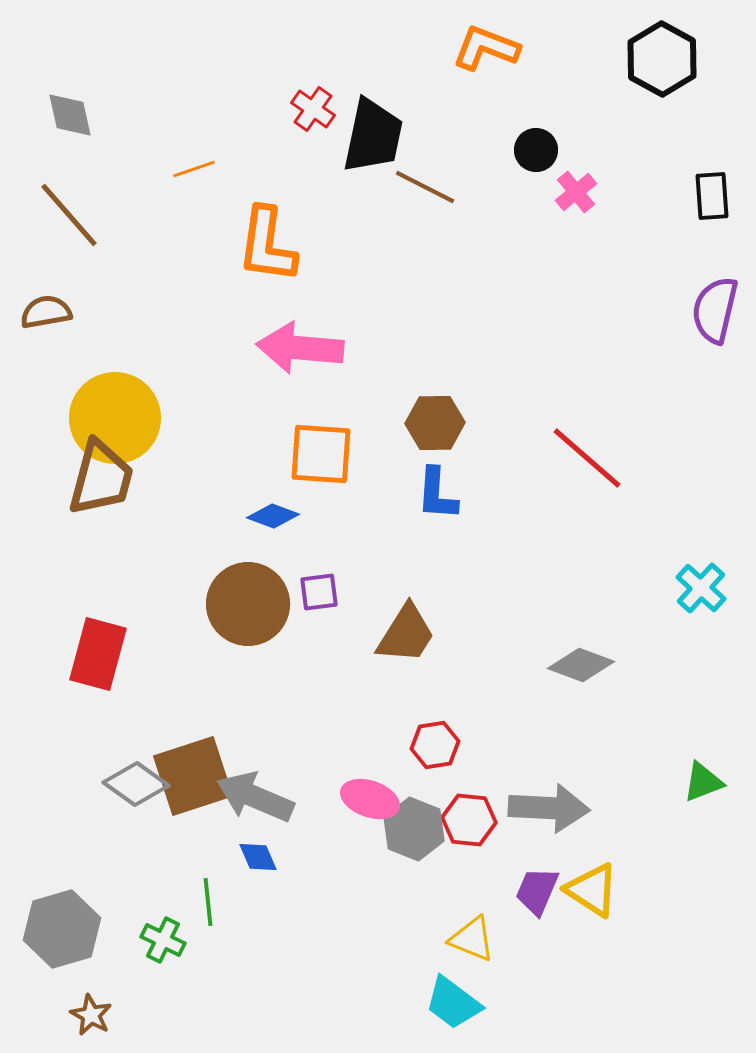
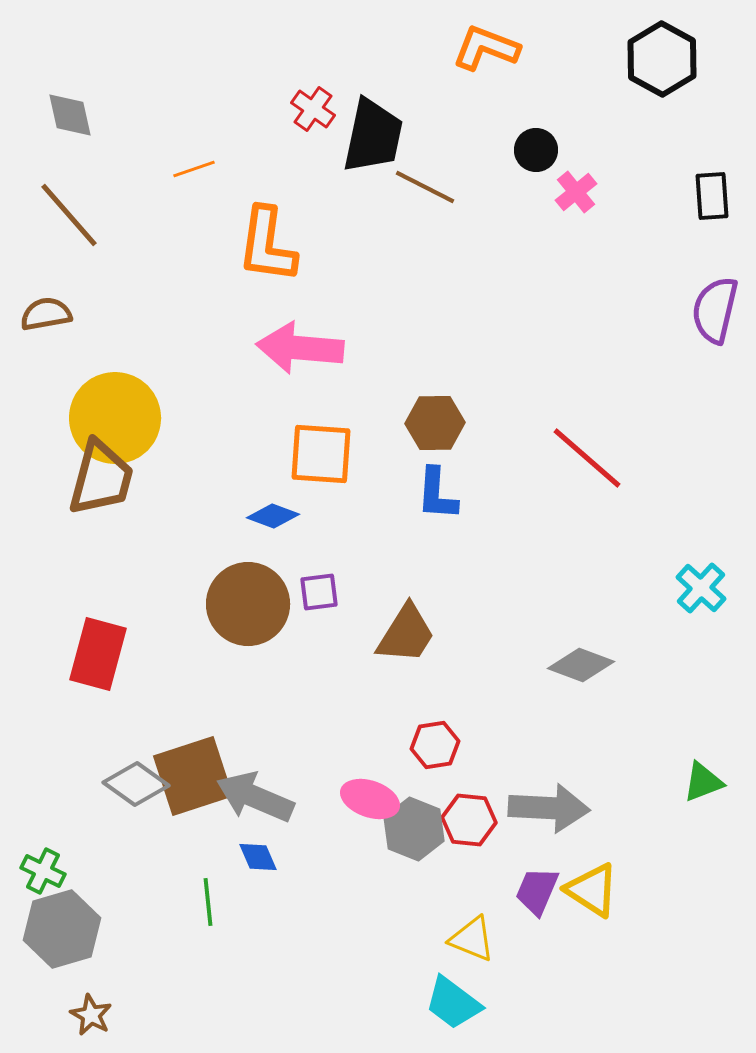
brown semicircle at (46, 312): moved 2 px down
green cross at (163, 940): moved 120 px left, 69 px up
